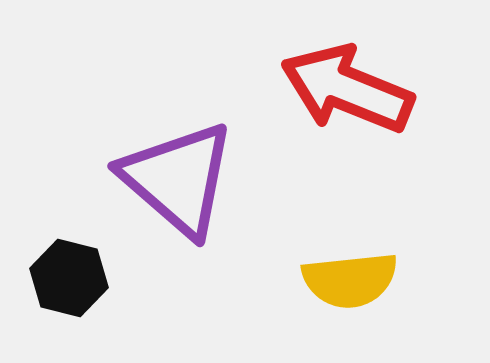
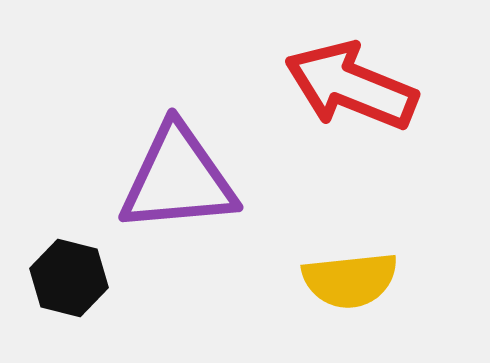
red arrow: moved 4 px right, 3 px up
purple triangle: rotated 46 degrees counterclockwise
